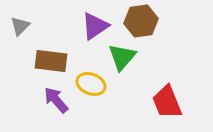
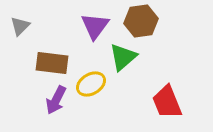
purple triangle: rotated 20 degrees counterclockwise
green triangle: moved 1 px right; rotated 8 degrees clockwise
brown rectangle: moved 1 px right, 2 px down
yellow ellipse: rotated 52 degrees counterclockwise
purple arrow: rotated 112 degrees counterclockwise
